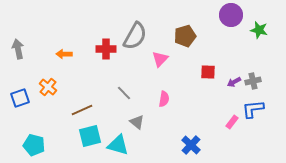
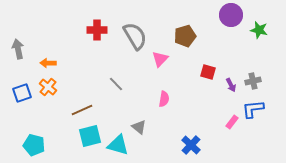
gray semicircle: rotated 60 degrees counterclockwise
red cross: moved 9 px left, 19 px up
orange arrow: moved 16 px left, 9 px down
red square: rotated 14 degrees clockwise
purple arrow: moved 3 px left, 3 px down; rotated 88 degrees counterclockwise
gray line: moved 8 px left, 9 px up
blue square: moved 2 px right, 5 px up
gray triangle: moved 2 px right, 5 px down
